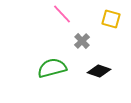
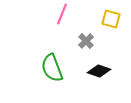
pink line: rotated 65 degrees clockwise
gray cross: moved 4 px right
green semicircle: rotated 96 degrees counterclockwise
